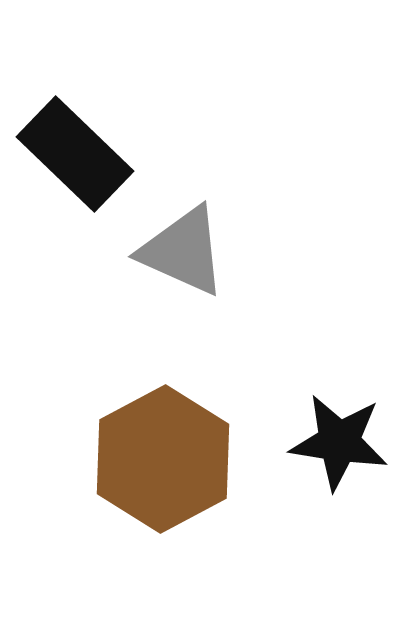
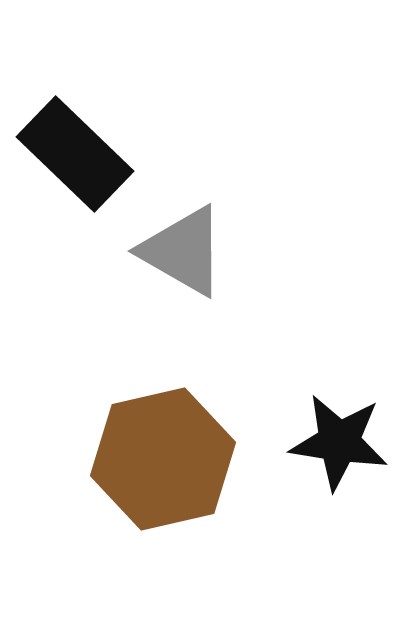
gray triangle: rotated 6 degrees clockwise
brown hexagon: rotated 15 degrees clockwise
